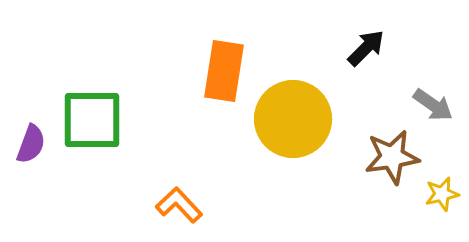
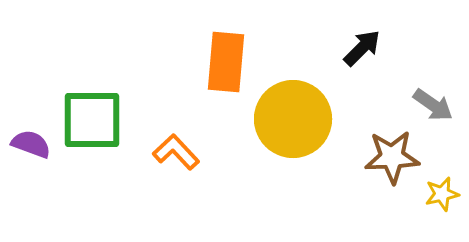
black arrow: moved 4 px left
orange rectangle: moved 2 px right, 9 px up; rotated 4 degrees counterclockwise
purple semicircle: rotated 90 degrees counterclockwise
brown star: rotated 6 degrees clockwise
orange L-shape: moved 3 px left, 53 px up
